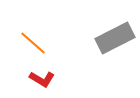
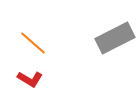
red L-shape: moved 12 px left
